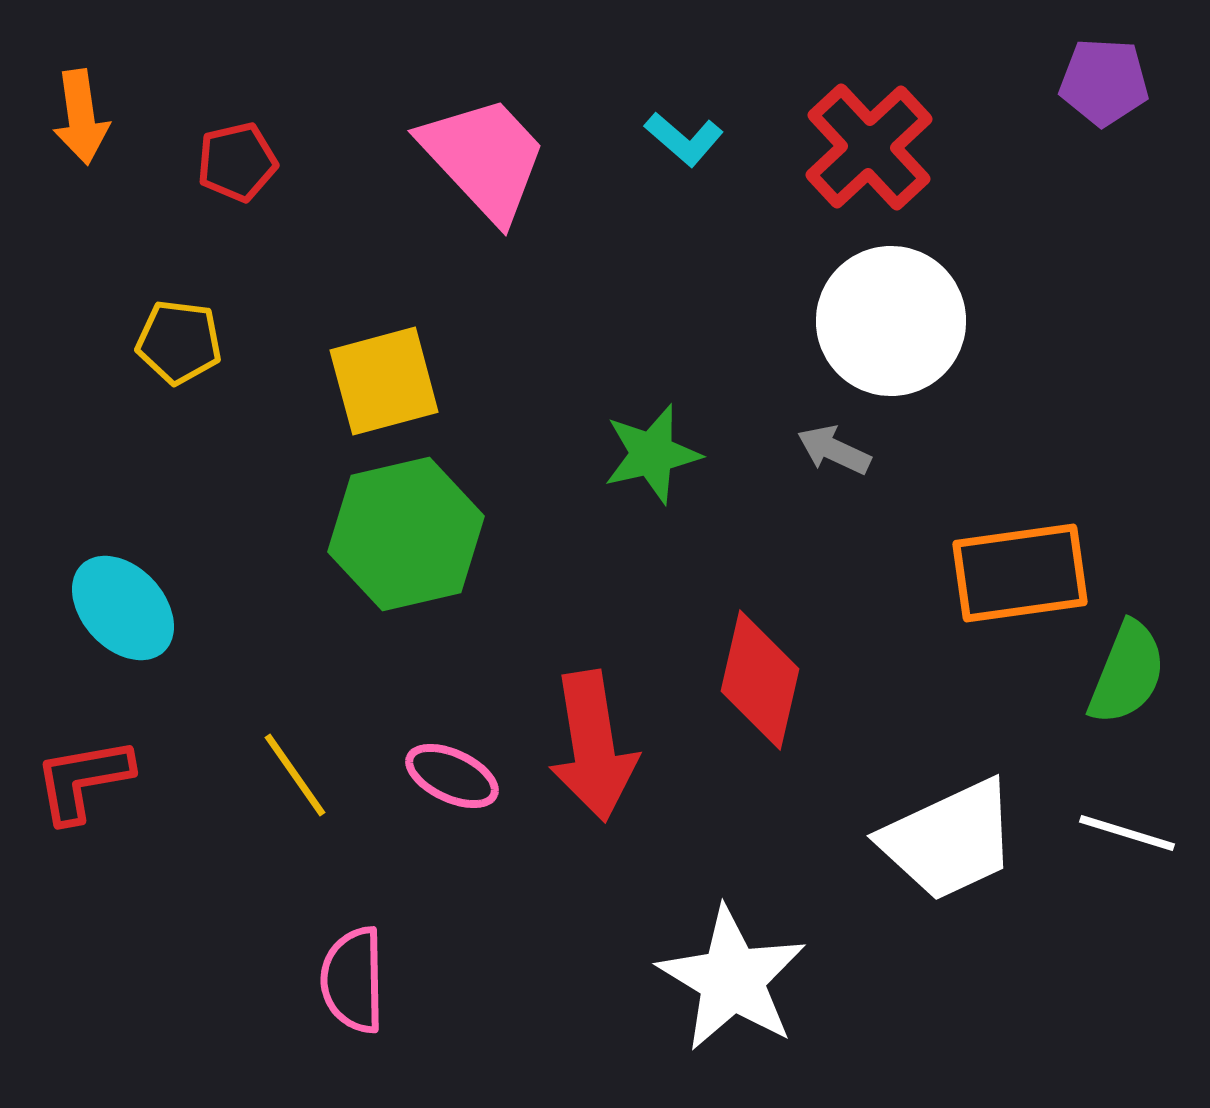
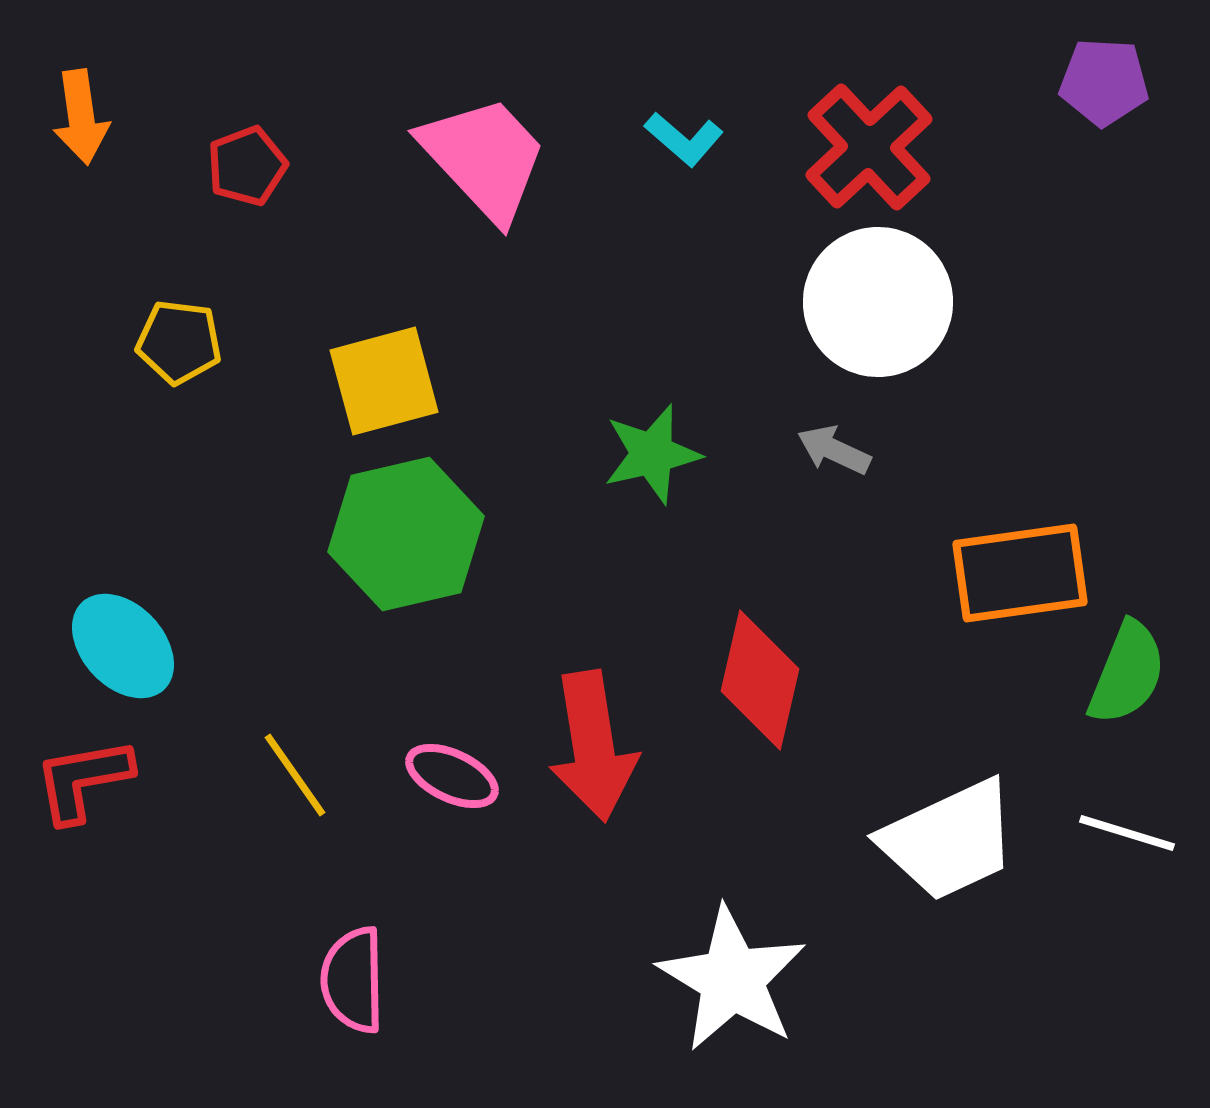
red pentagon: moved 10 px right, 4 px down; rotated 8 degrees counterclockwise
white circle: moved 13 px left, 19 px up
cyan ellipse: moved 38 px down
